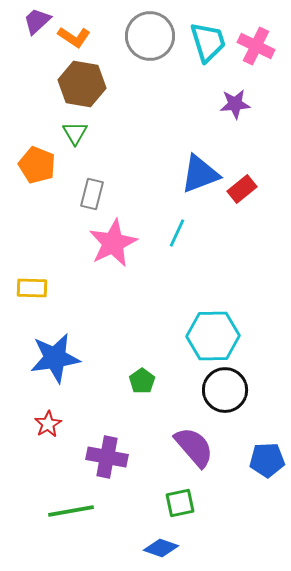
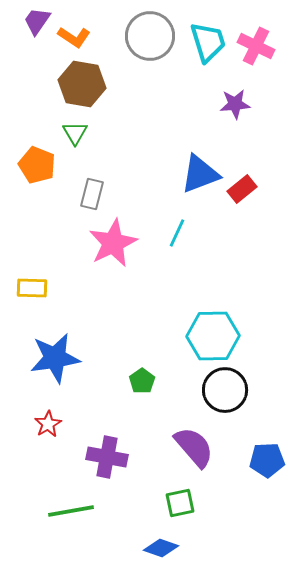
purple trapezoid: rotated 12 degrees counterclockwise
